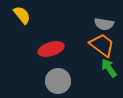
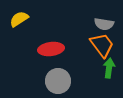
yellow semicircle: moved 3 px left, 4 px down; rotated 84 degrees counterclockwise
orange trapezoid: rotated 16 degrees clockwise
red ellipse: rotated 10 degrees clockwise
green arrow: rotated 42 degrees clockwise
